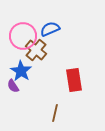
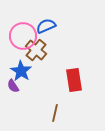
blue semicircle: moved 4 px left, 3 px up
